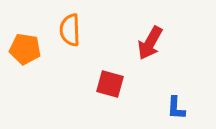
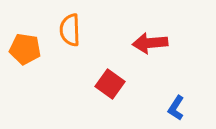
red arrow: rotated 56 degrees clockwise
red square: rotated 20 degrees clockwise
blue L-shape: rotated 30 degrees clockwise
